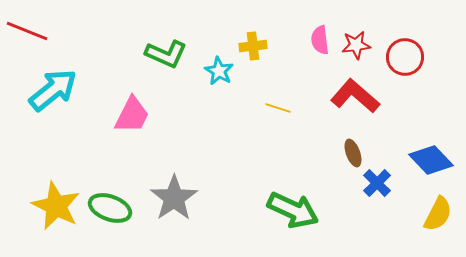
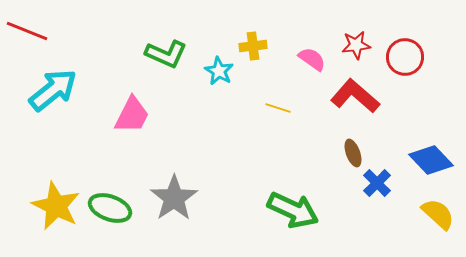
pink semicircle: moved 8 px left, 19 px down; rotated 132 degrees clockwise
yellow semicircle: rotated 75 degrees counterclockwise
